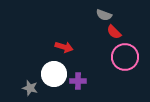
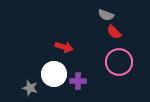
gray semicircle: moved 2 px right
pink circle: moved 6 px left, 5 px down
